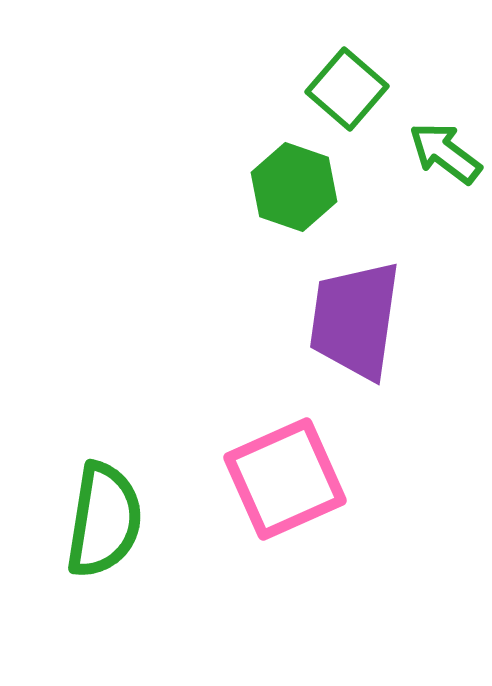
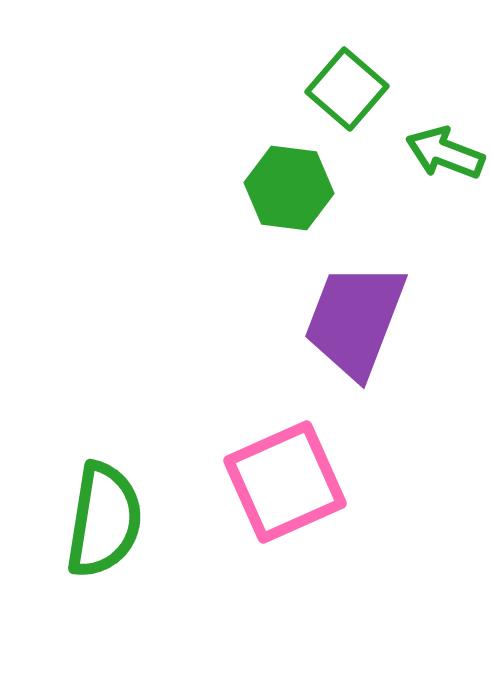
green arrow: rotated 16 degrees counterclockwise
green hexagon: moved 5 px left, 1 px down; rotated 12 degrees counterclockwise
purple trapezoid: rotated 13 degrees clockwise
pink square: moved 3 px down
